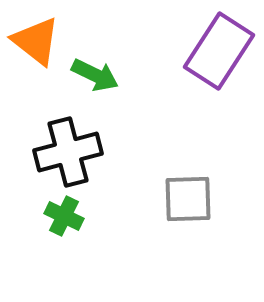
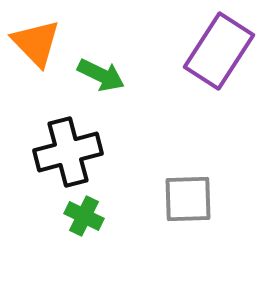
orange triangle: moved 2 px down; rotated 8 degrees clockwise
green arrow: moved 6 px right
green cross: moved 20 px right
